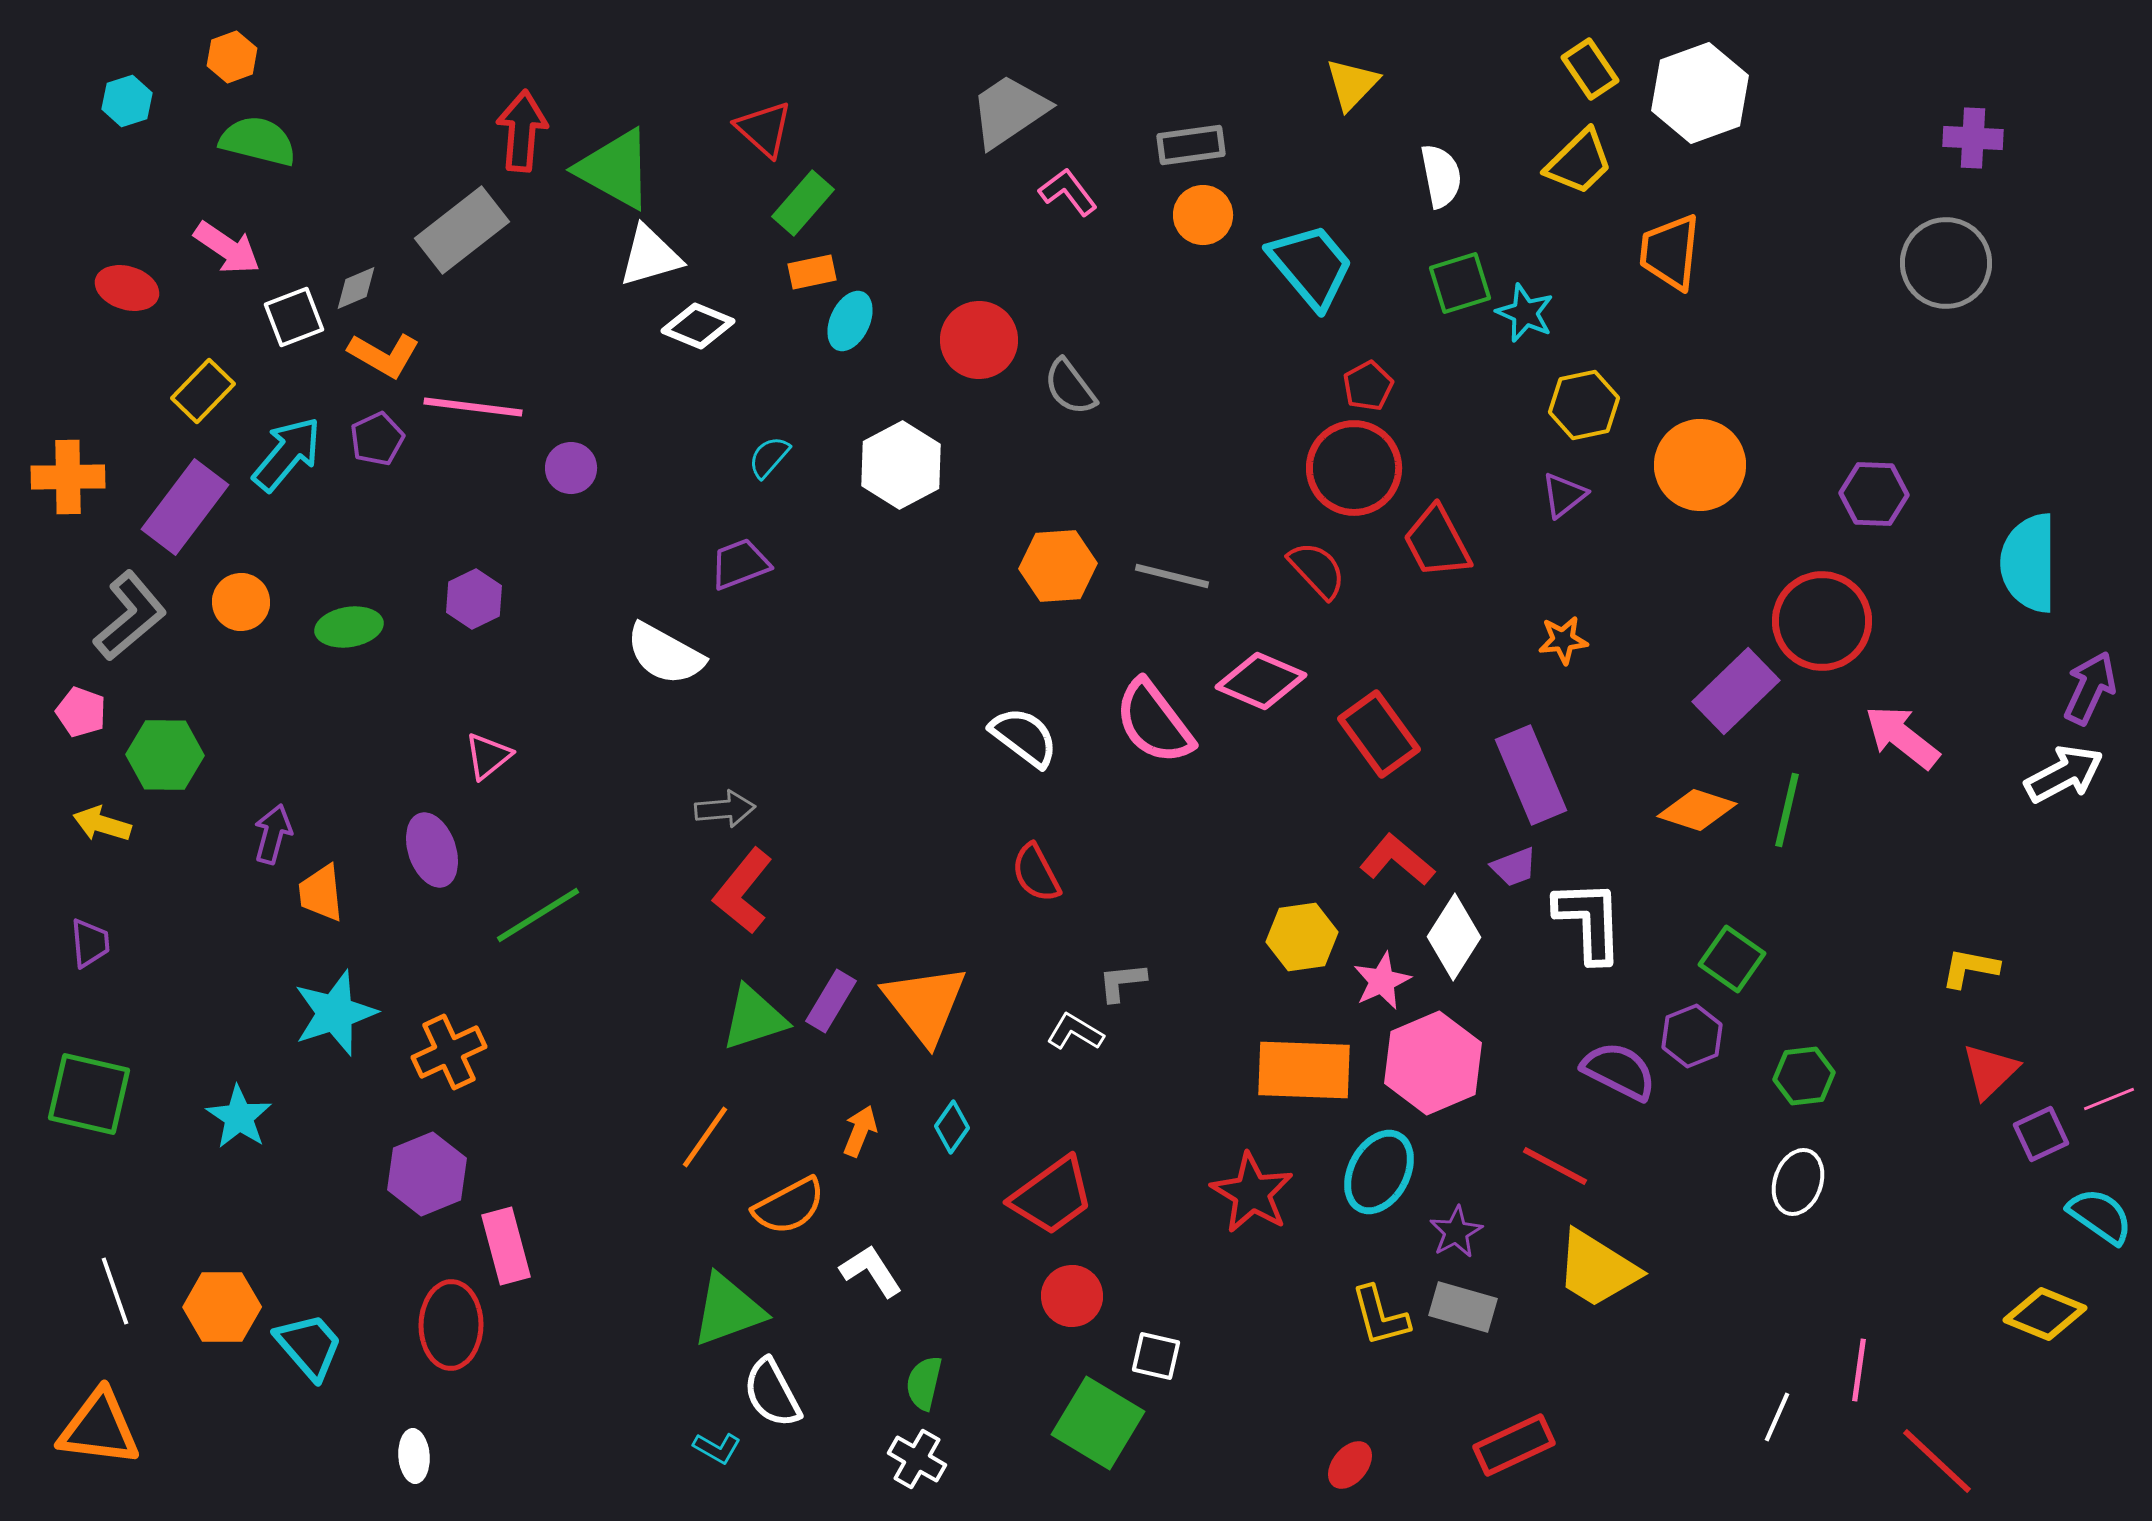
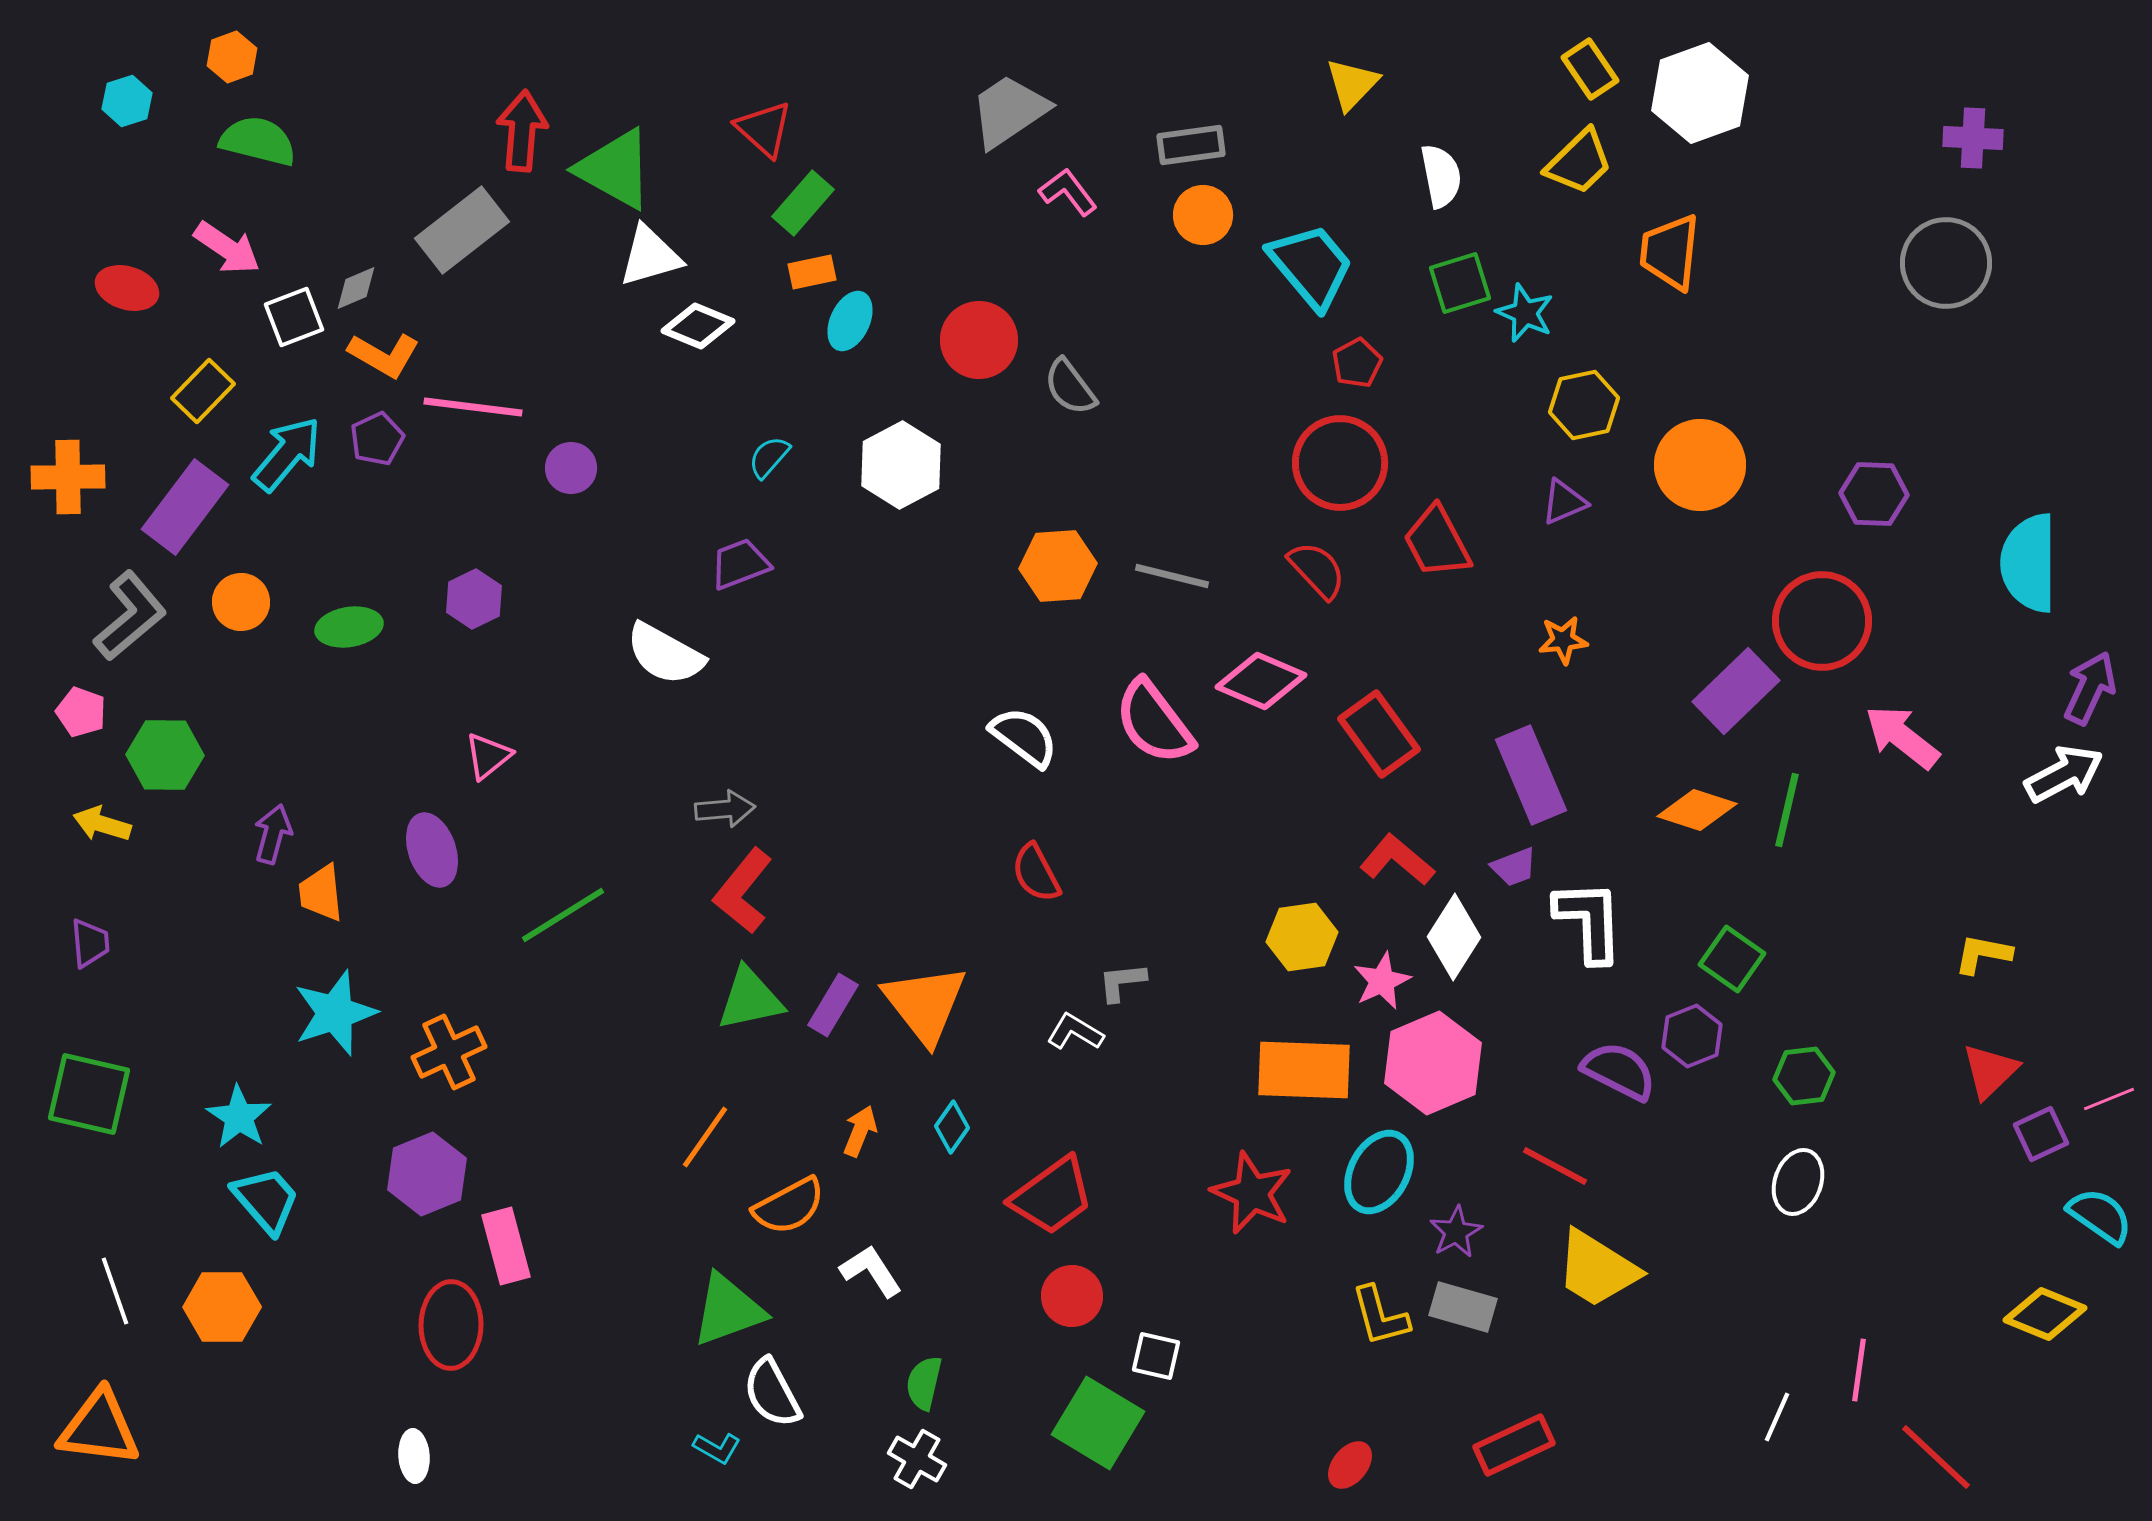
red pentagon at (1368, 386): moved 11 px left, 23 px up
red circle at (1354, 468): moved 14 px left, 5 px up
purple triangle at (1564, 495): moved 7 px down; rotated 15 degrees clockwise
green line at (538, 915): moved 25 px right
yellow L-shape at (1970, 968): moved 13 px right, 14 px up
purple rectangle at (831, 1001): moved 2 px right, 4 px down
green triangle at (754, 1018): moved 4 px left, 19 px up; rotated 6 degrees clockwise
red star at (1252, 1193): rotated 6 degrees counterclockwise
cyan trapezoid at (309, 1346): moved 43 px left, 146 px up
red line at (1937, 1461): moved 1 px left, 4 px up
